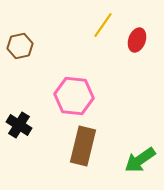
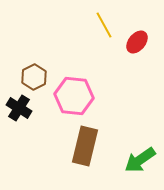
yellow line: moved 1 px right; rotated 64 degrees counterclockwise
red ellipse: moved 2 px down; rotated 20 degrees clockwise
brown hexagon: moved 14 px right, 31 px down; rotated 15 degrees counterclockwise
black cross: moved 17 px up
brown rectangle: moved 2 px right
